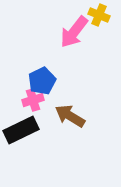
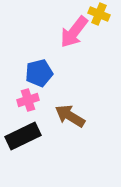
yellow cross: moved 1 px up
blue pentagon: moved 3 px left, 8 px up; rotated 12 degrees clockwise
pink cross: moved 5 px left
black rectangle: moved 2 px right, 6 px down
